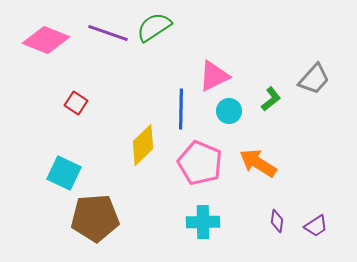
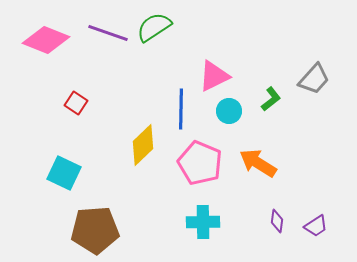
brown pentagon: moved 12 px down
